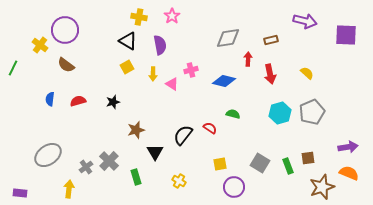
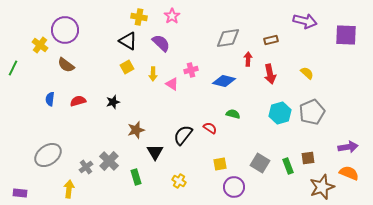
purple semicircle at (160, 45): moved 1 px right, 2 px up; rotated 36 degrees counterclockwise
